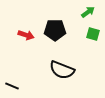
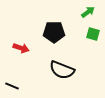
black pentagon: moved 1 px left, 2 px down
red arrow: moved 5 px left, 13 px down
